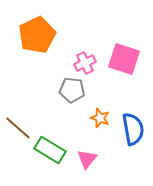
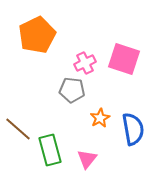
orange star: rotated 24 degrees clockwise
brown line: moved 1 px down
green rectangle: rotated 44 degrees clockwise
